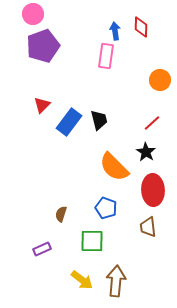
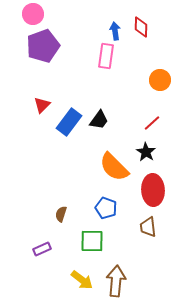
black trapezoid: rotated 50 degrees clockwise
